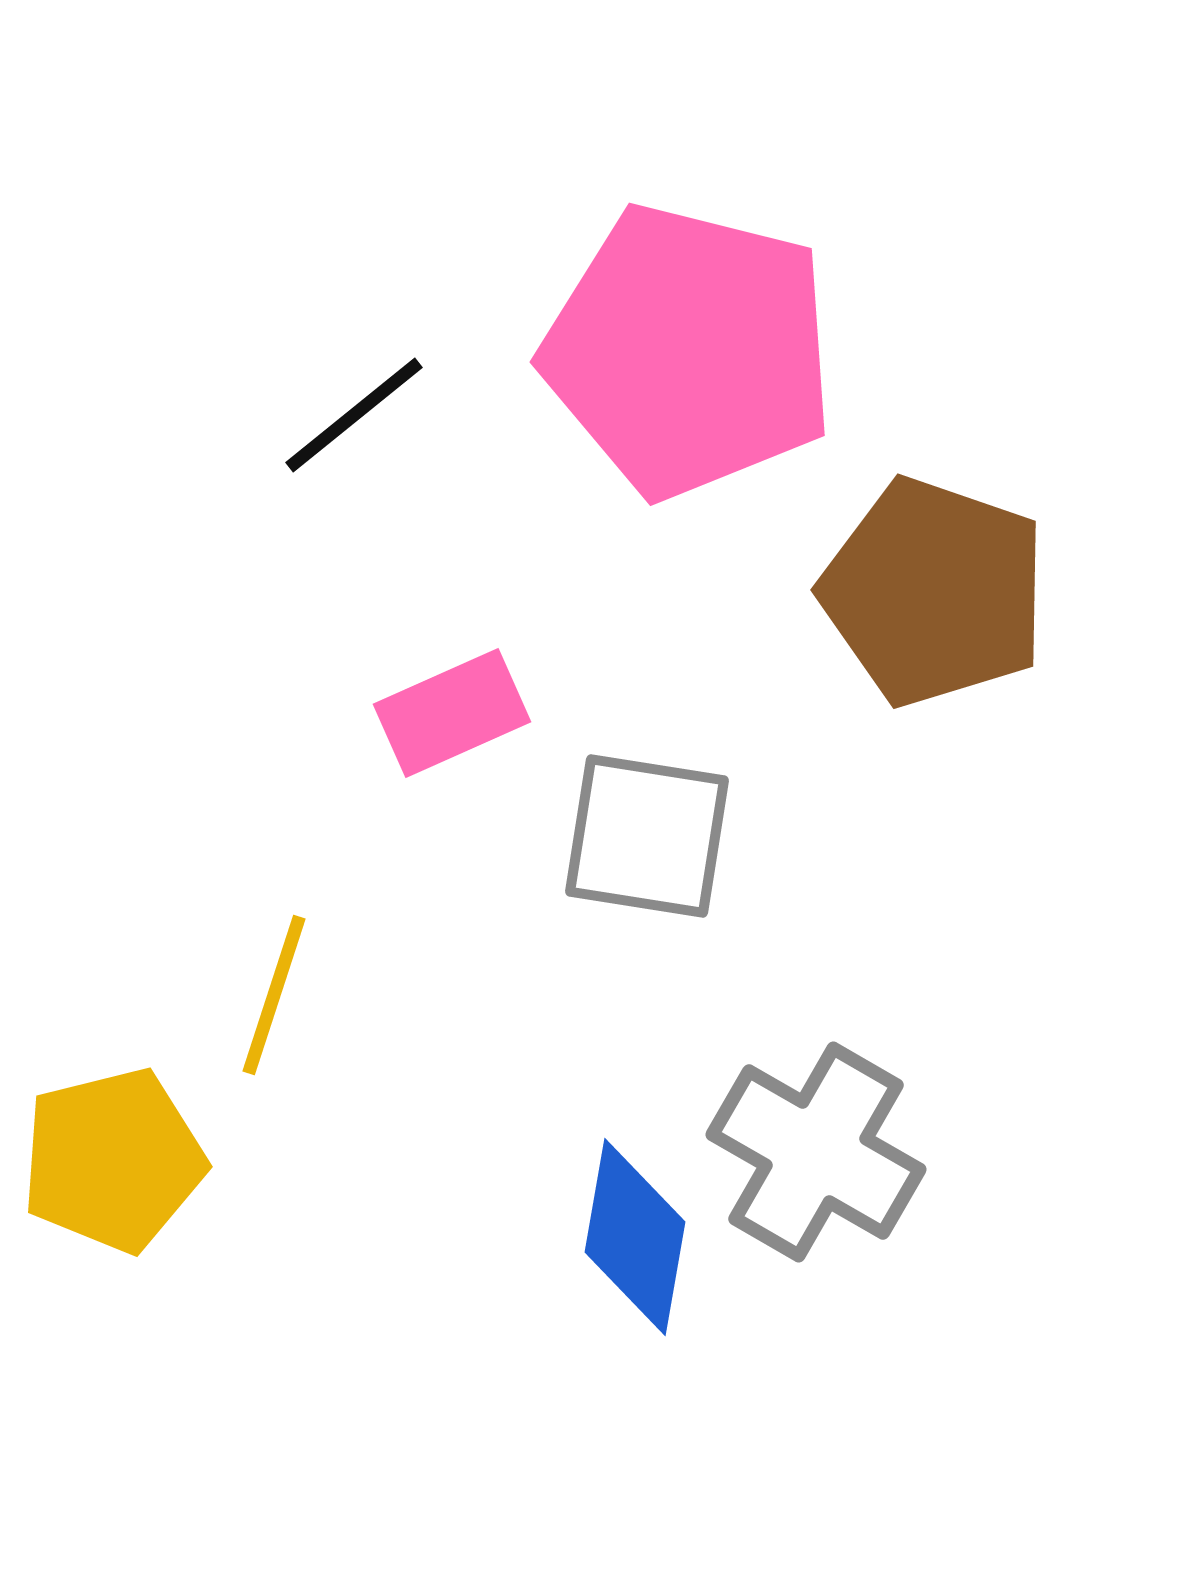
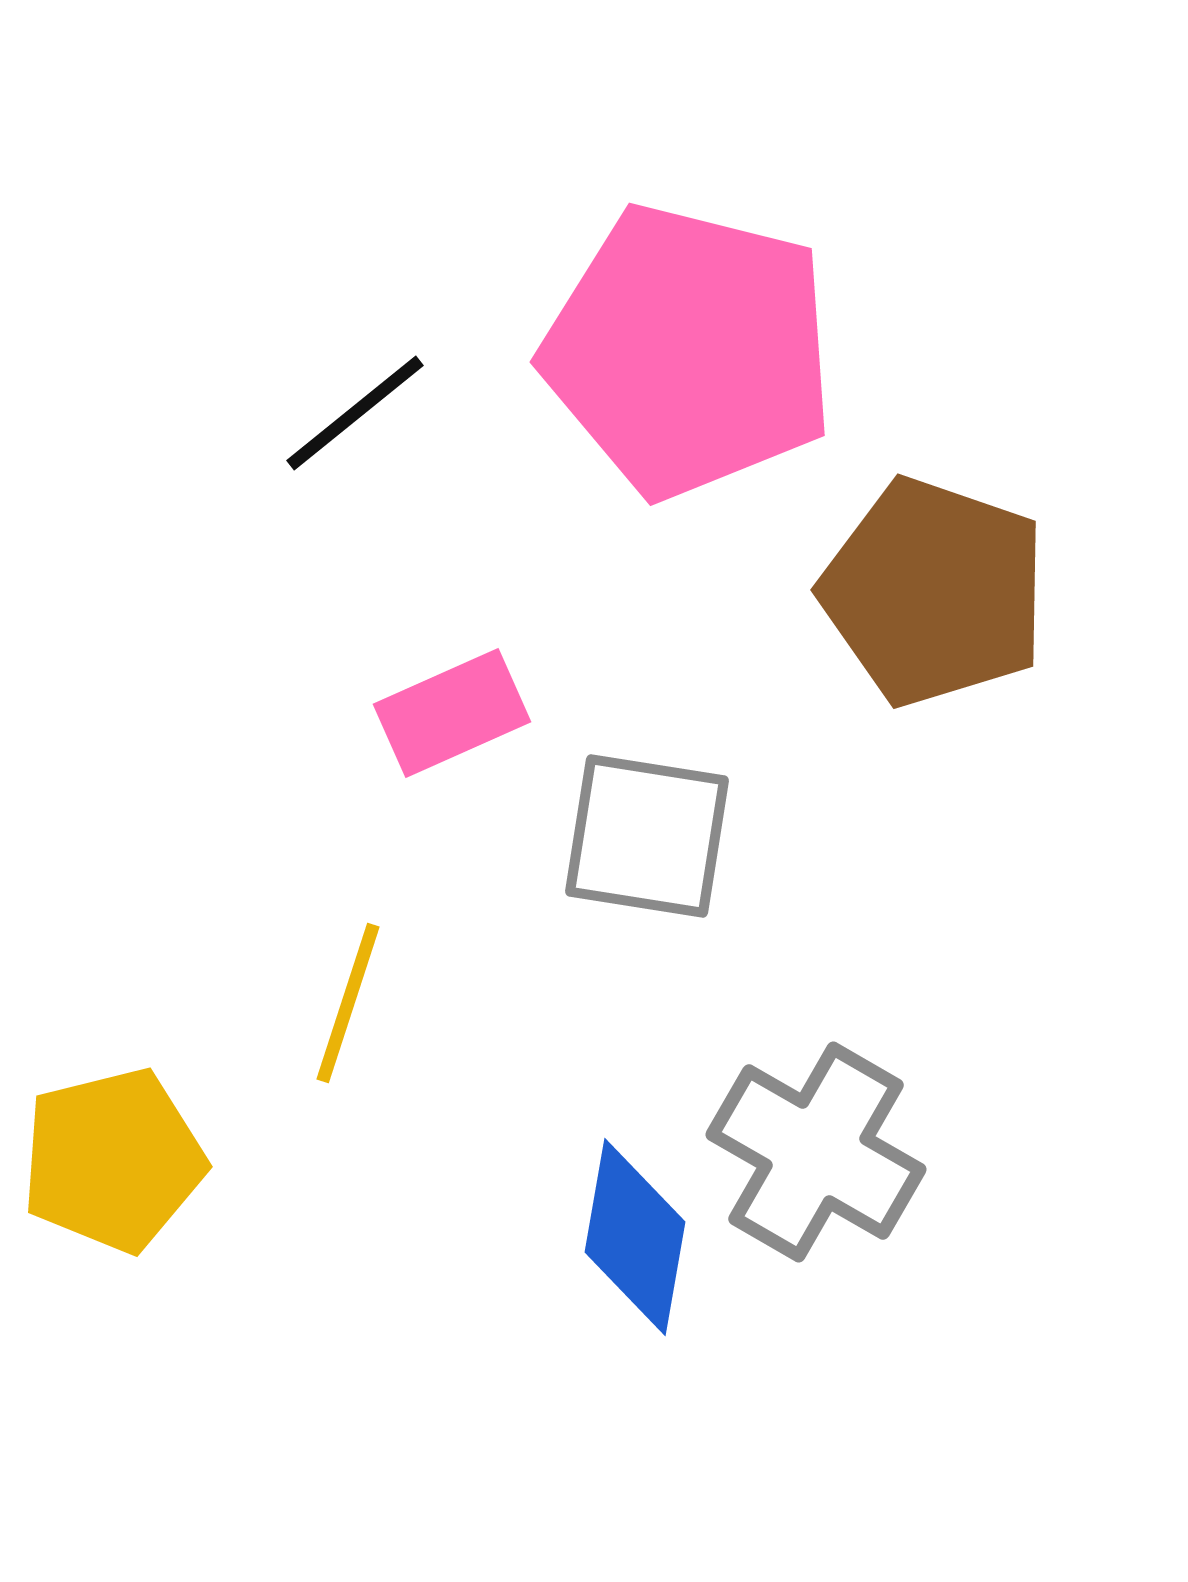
black line: moved 1 px right, 2 px up
yellow line: moved 74 px right, 8 px down
